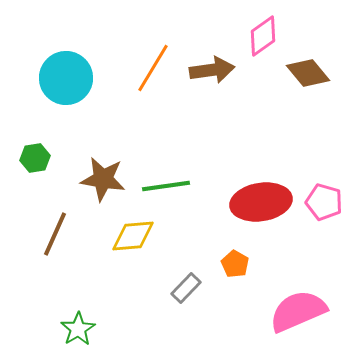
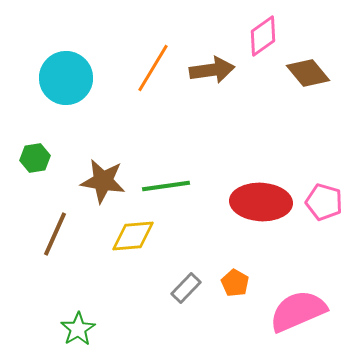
brown star: moved 2 px down
red ellipse: rotated 12 degrees clockwise
orange pentagon: moved 19 px down
